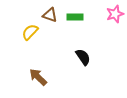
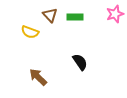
brown triangle: rotated 28 degrees clockwise
yellow semicircle: rotated 114 degrees counterclockwise
black semicircle: moved 3 px left, 5 px down
